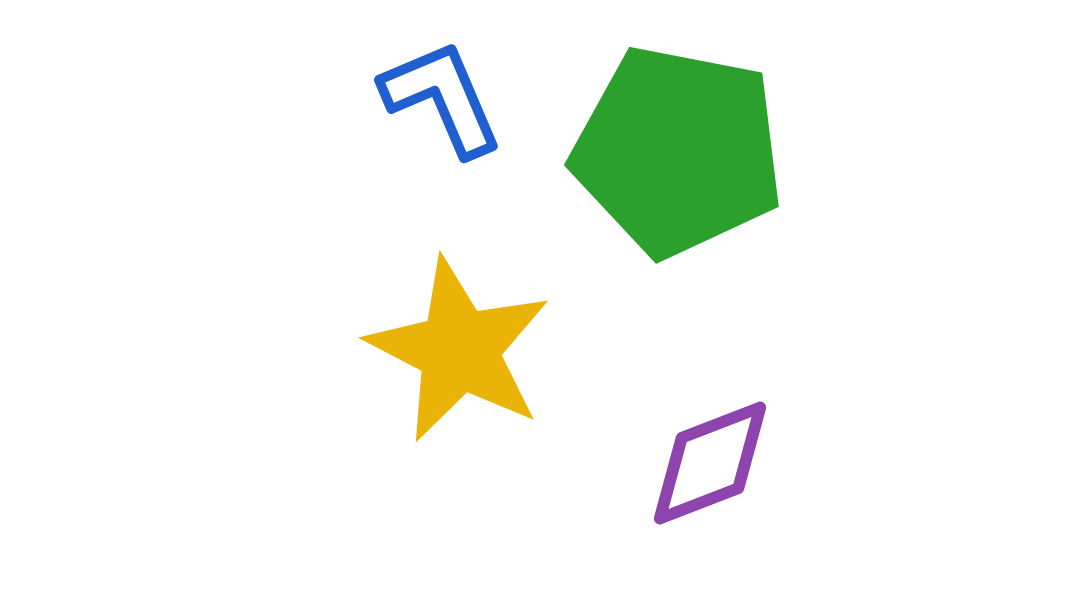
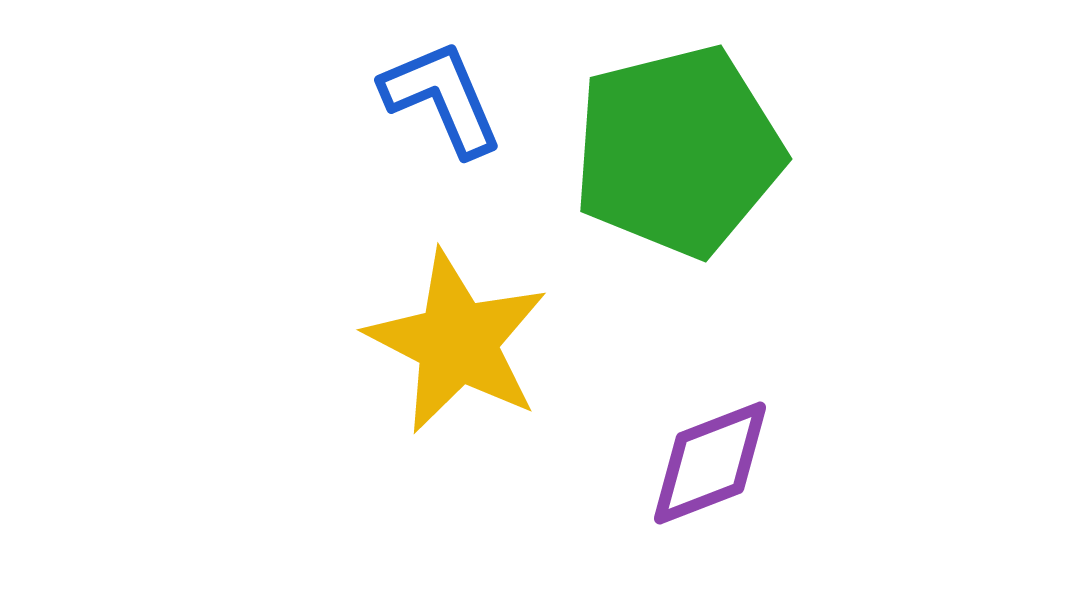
green pentagon: rotated 25 degrees counterclockwise
yellow star: moved 2 px left, 8 px up
